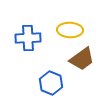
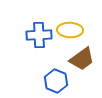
blue cross: moved 11 px right, 3 px up
blue hexagon: moved 5 px right, 2 px up
